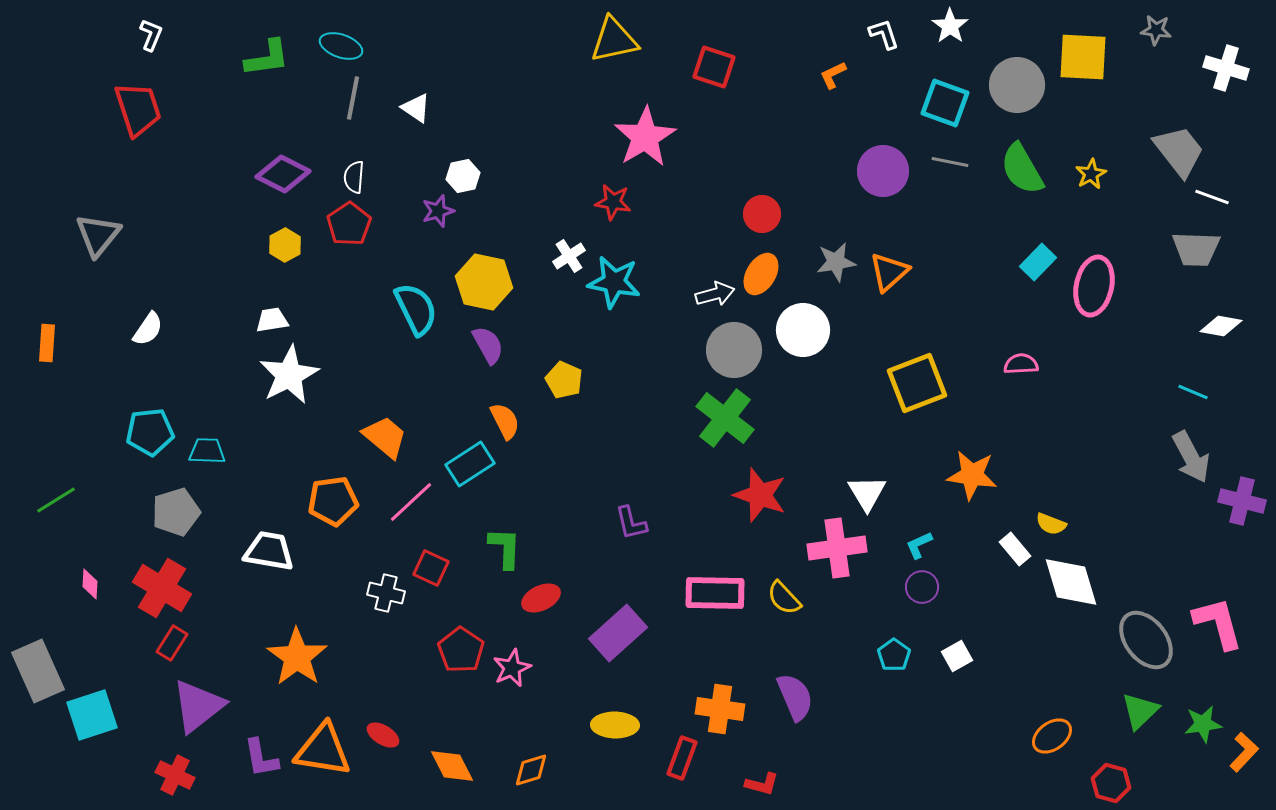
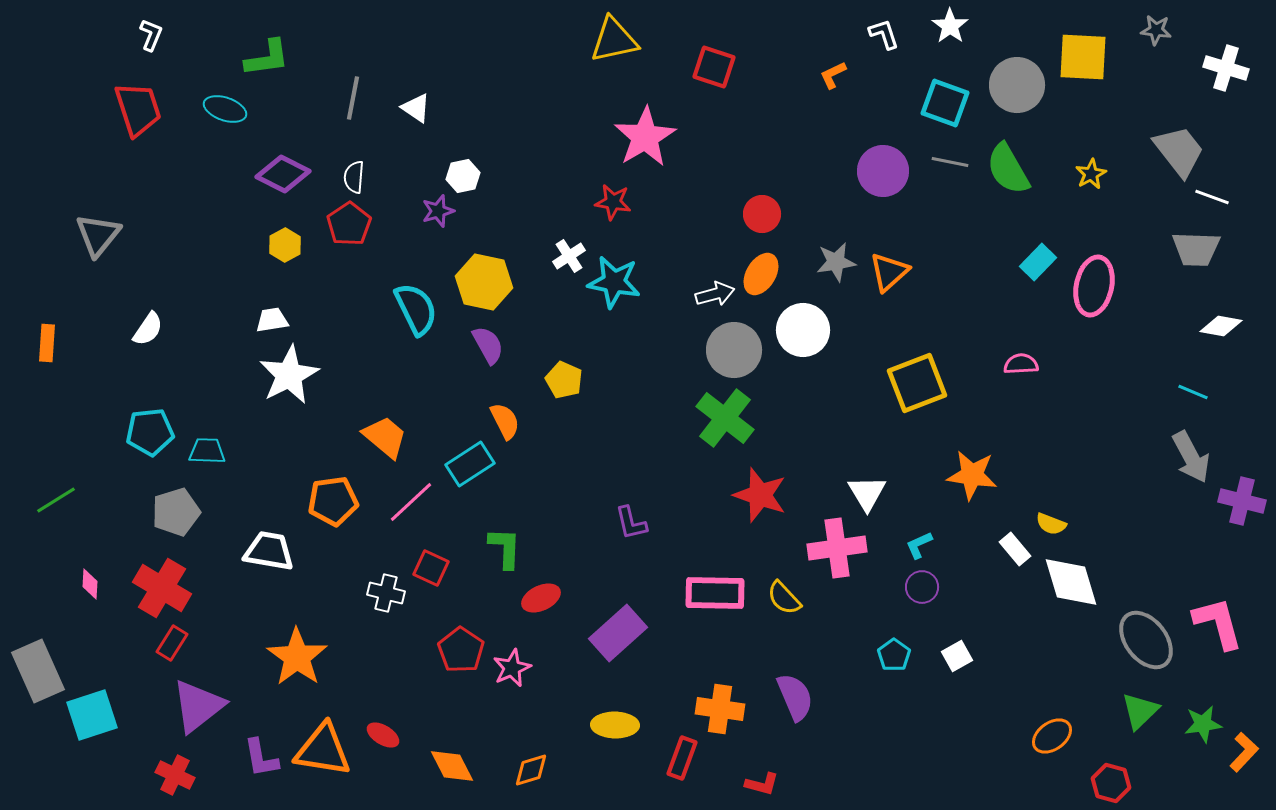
cyan ellipse at (341, 46): moved 116 px left, 63 px down
green semicircle at (1022, 169): moved 14 px left
